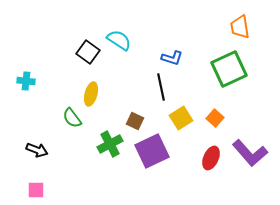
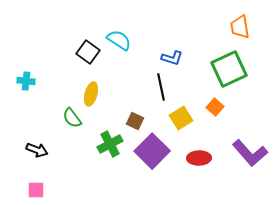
orange square: moved 11 px up
purple square: rotated 20 degrees counterclockwise
red ellipse: moved 12 px left; rotated 65 degrees clockwise
